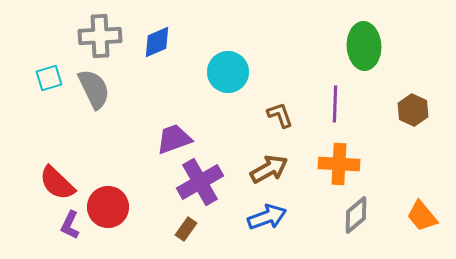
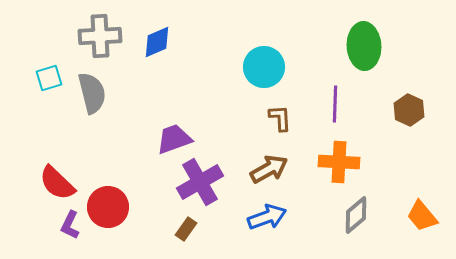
cyan circle: moved 36 px right, 5 px up
gray semicircle: moved 2 px left, 4 px down; rotated 12 degrees clockwise
brown hexagon: moved 4 px left
brown L-shape: moved 3 px down; rotated 16 degrees clockwise
orange cross: moved 2 px up
